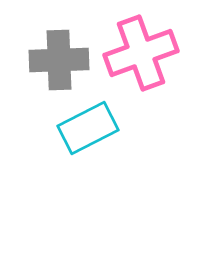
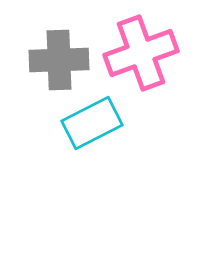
cyan rectangle: moved 4 px right, 5 px up
